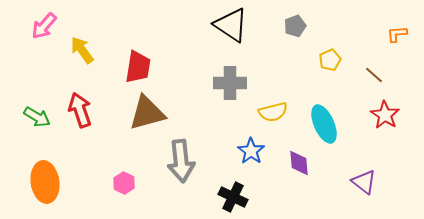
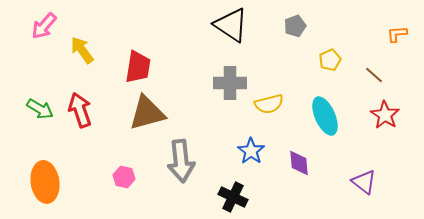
yellow semicircle: moved 4 px left, 8 px up
green arrow: moved 3 px right, 8 px up
cyan ellipse: moved 1 px right, 8 px up
pink hexagon: moved 6 px up; rotated 15 degrees counterclockwise
